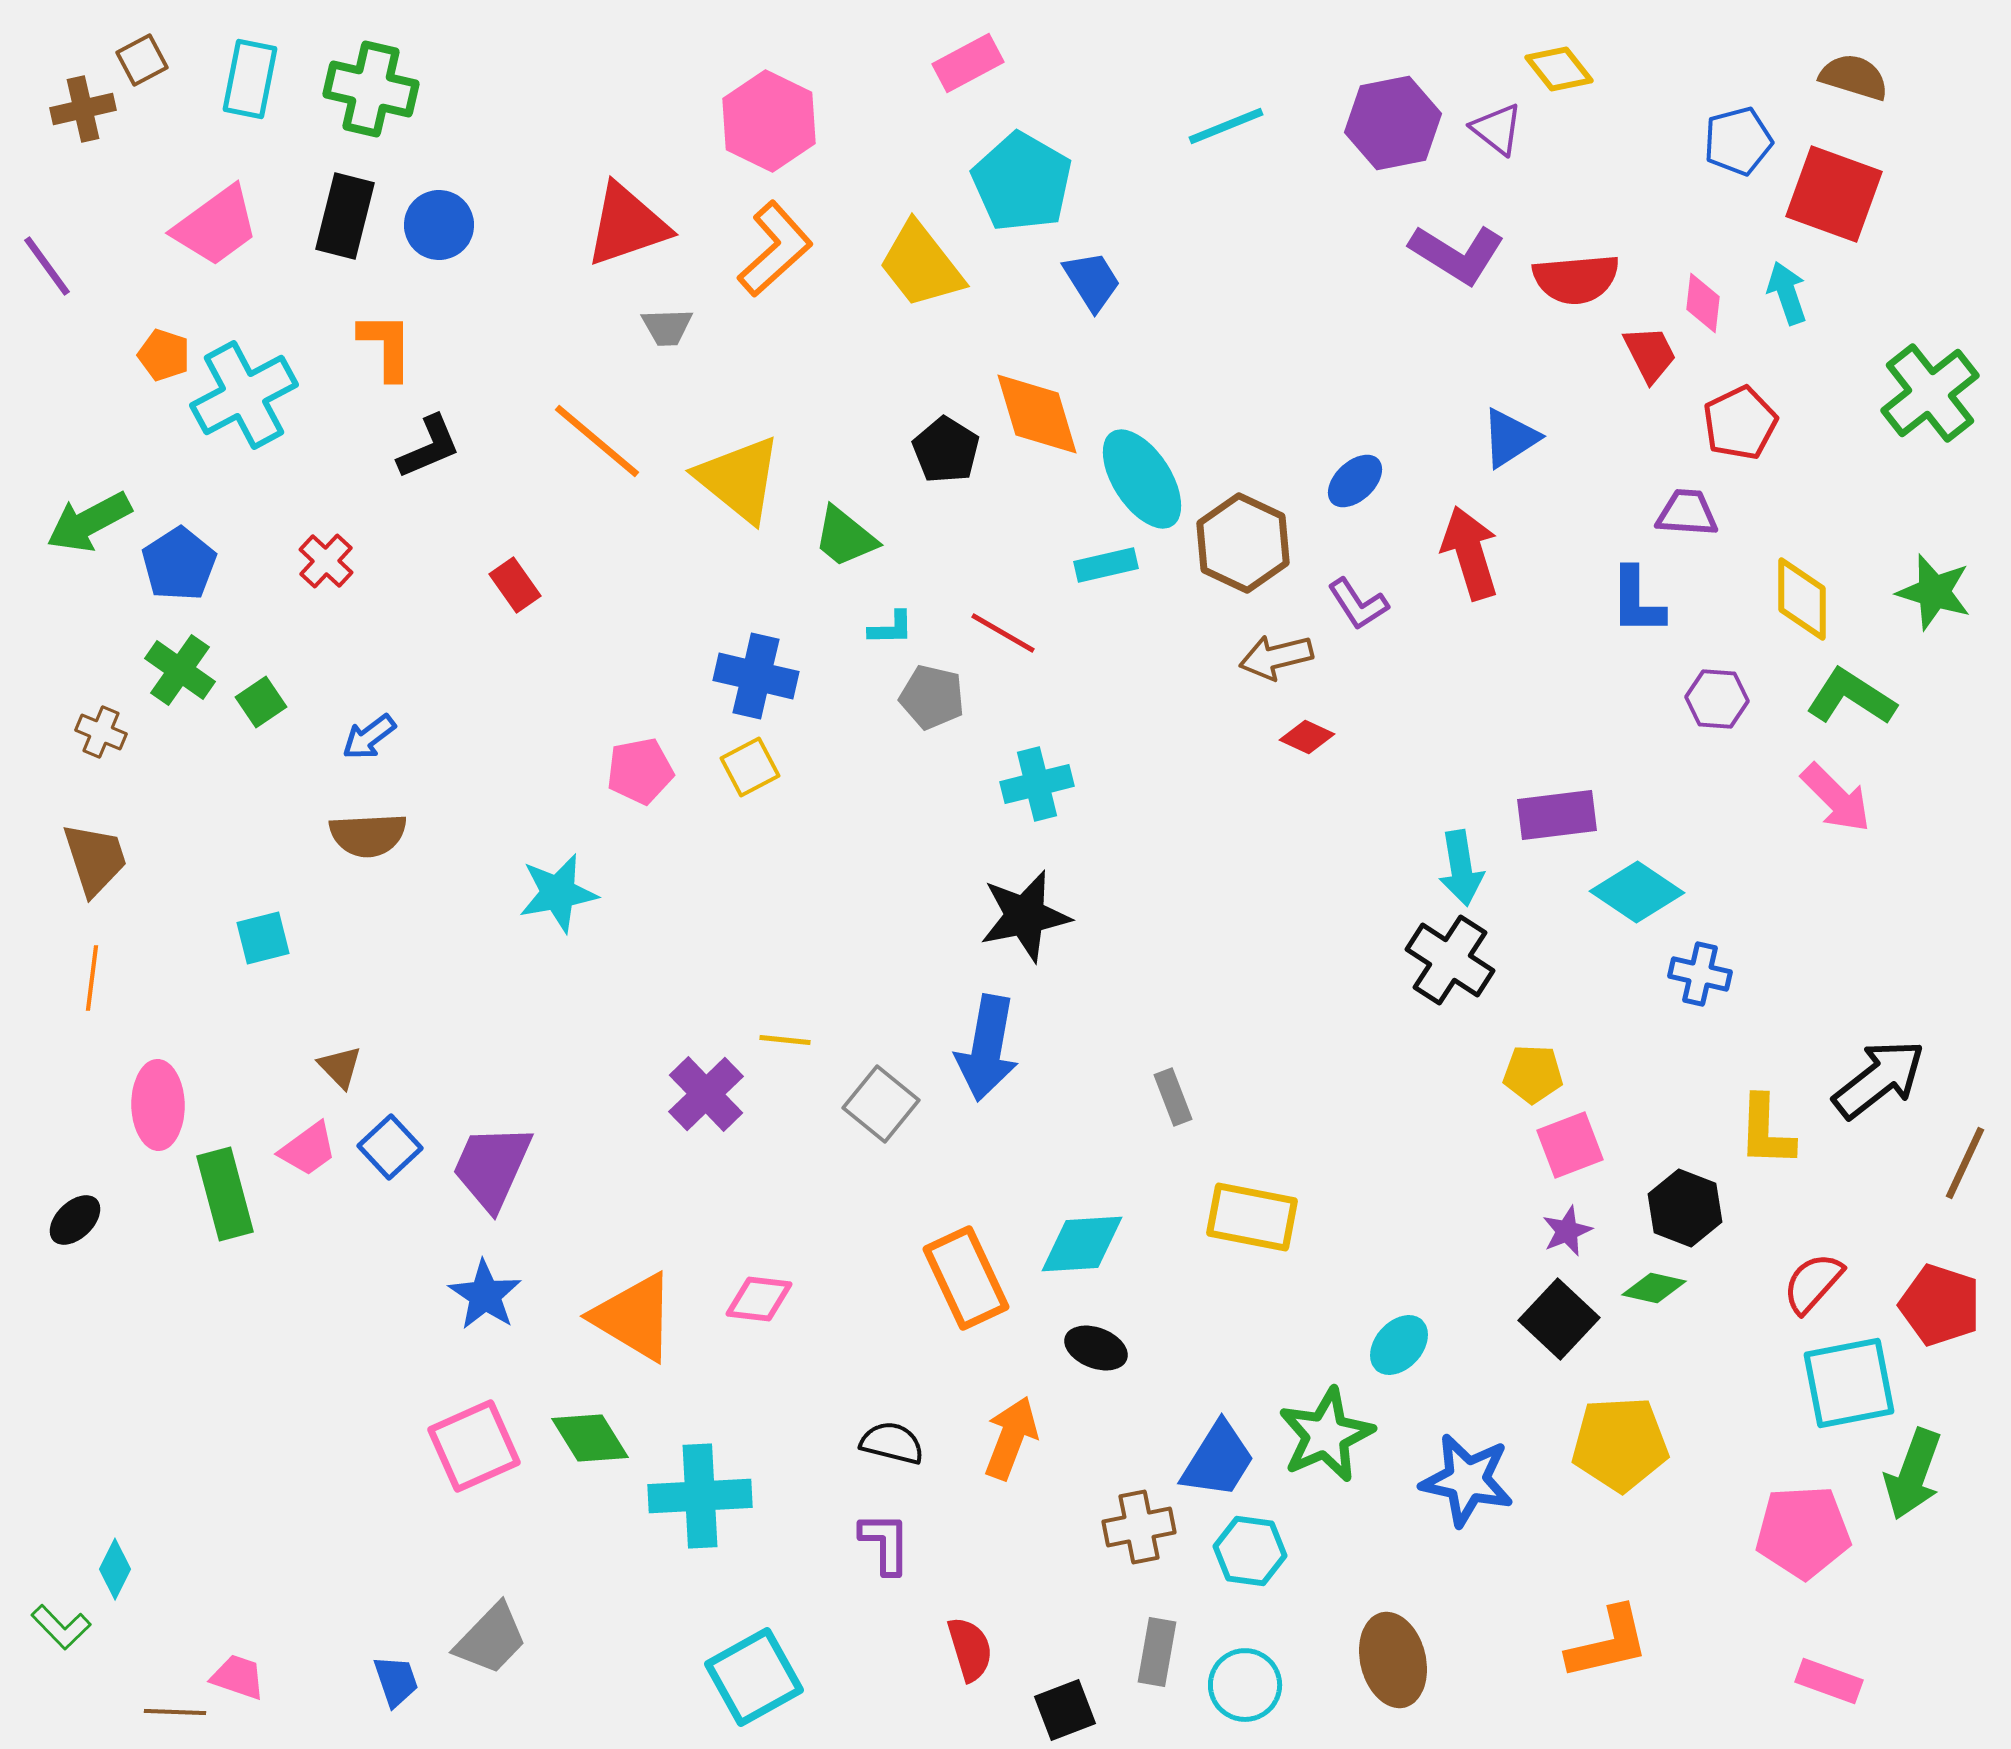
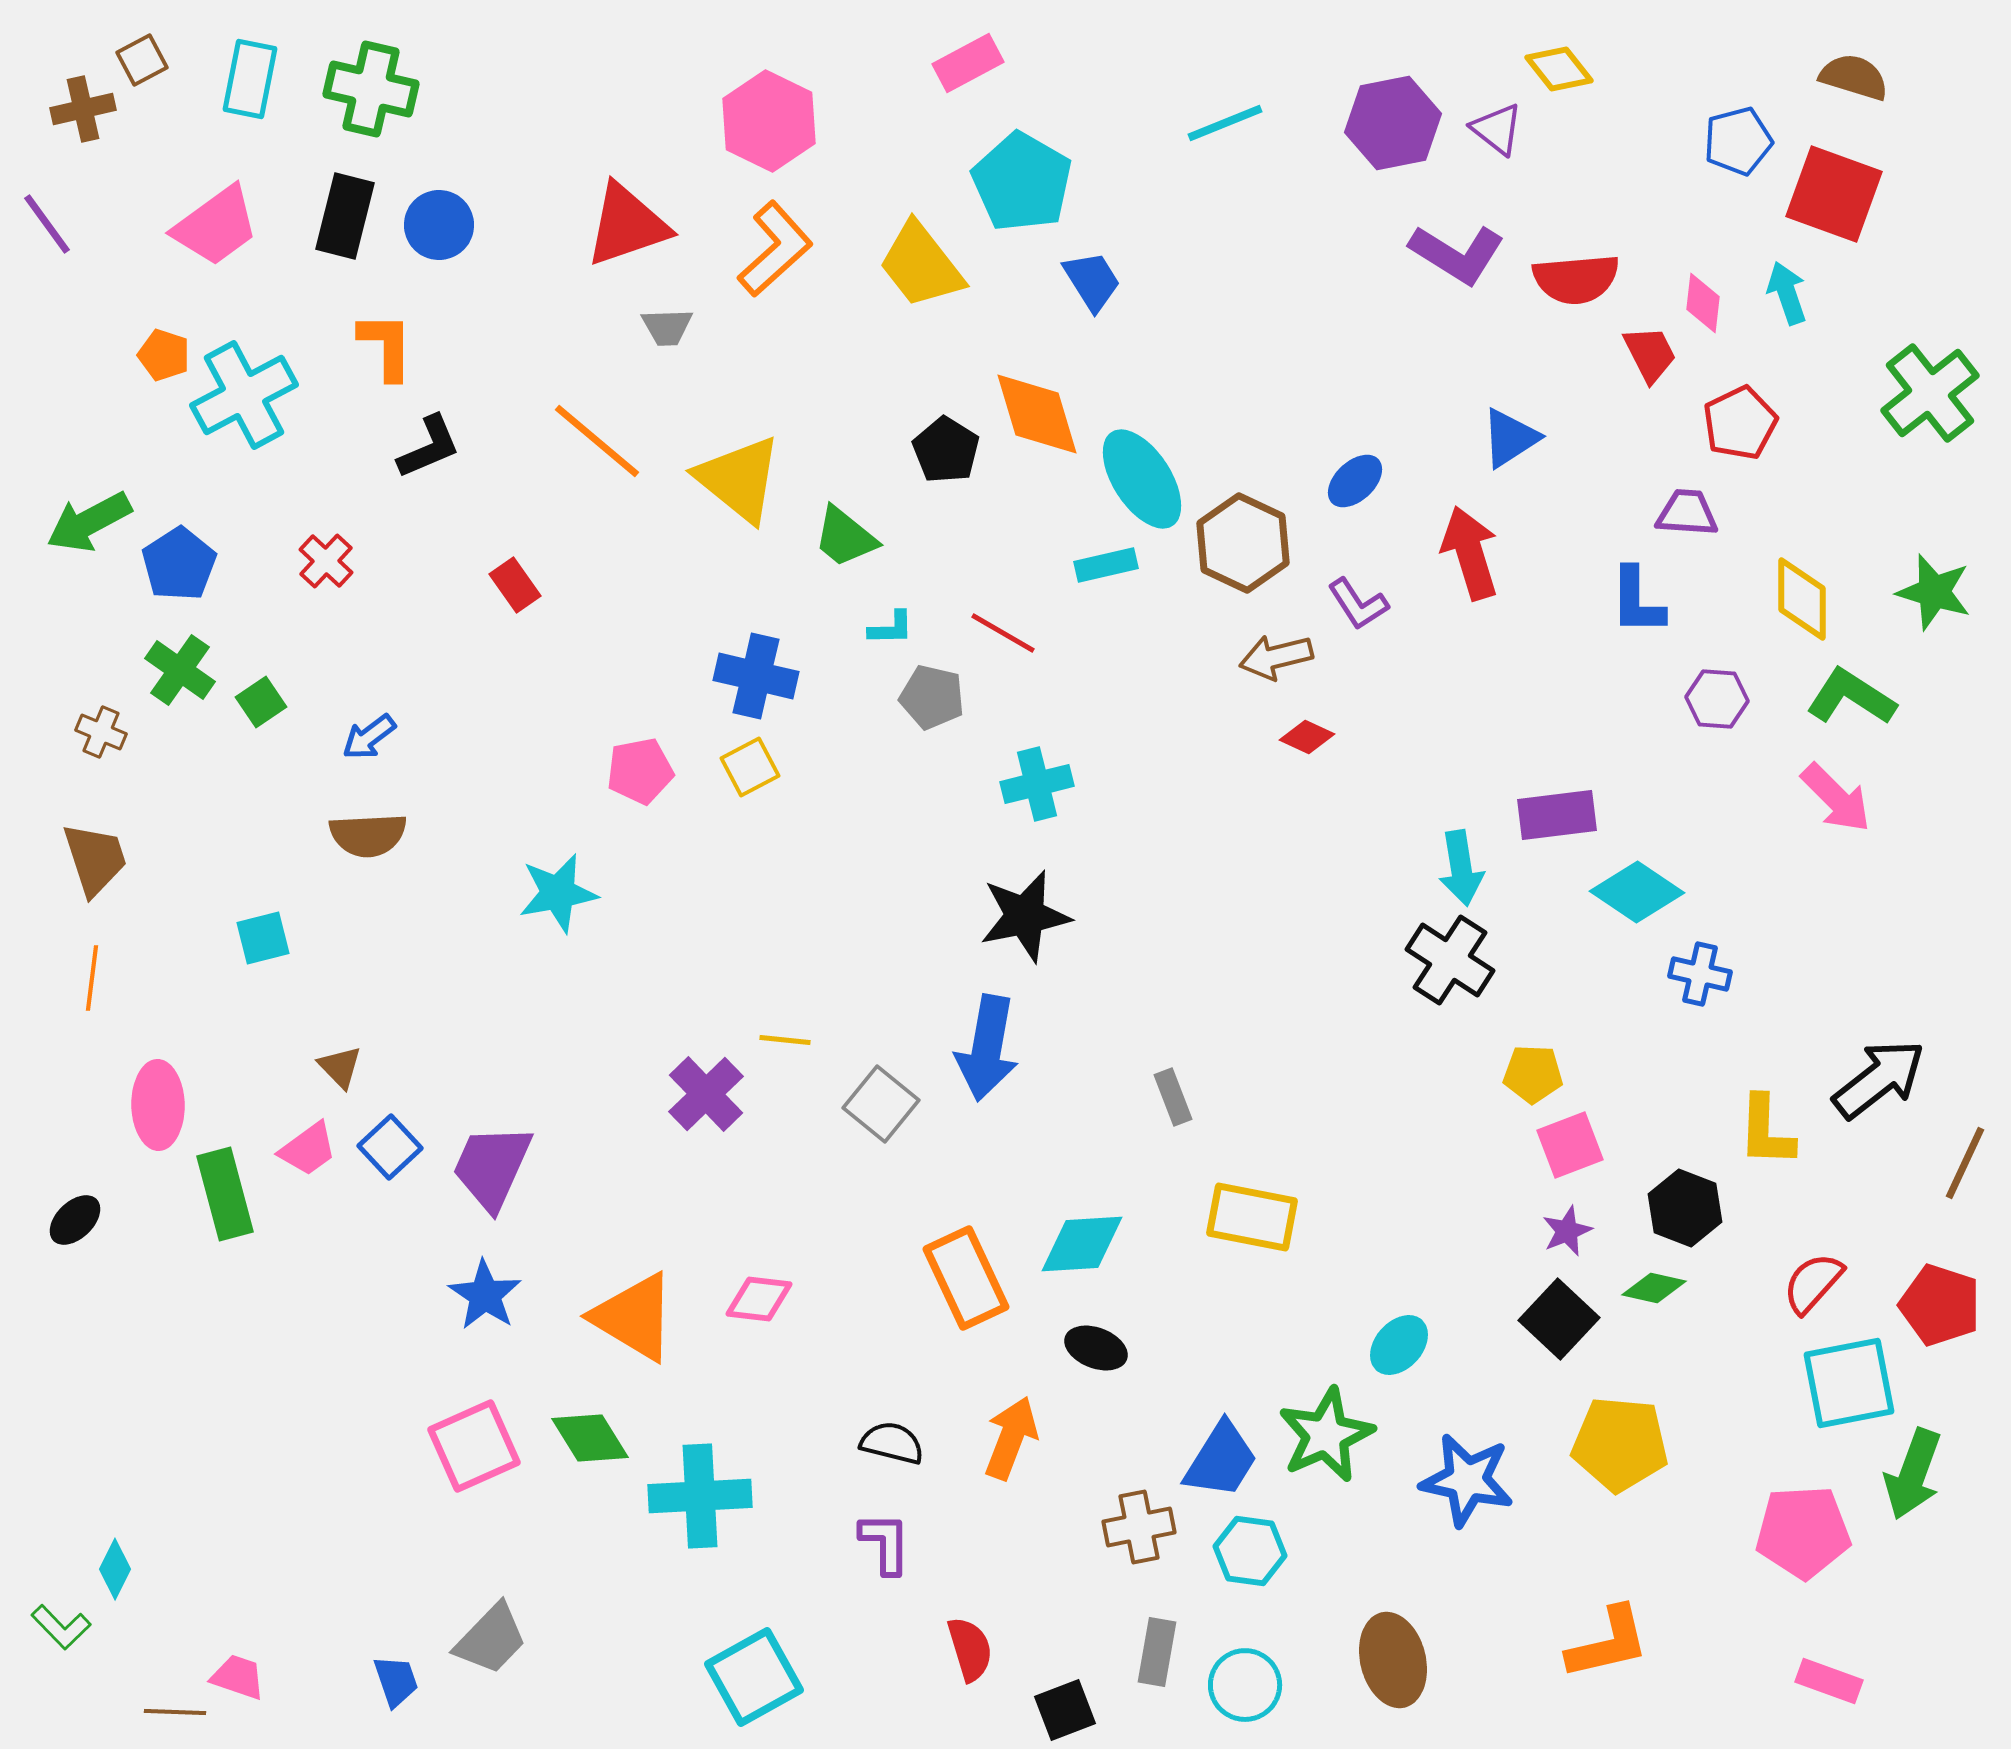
cyan line at (1226, 126): moved 1 px left, 3 px up
purple line at (47, 266): moved 42 px up
yellow pentagon at (1620, 1444): rotated 8 degrees clockwise
blue trapezoid at (1218, 1460): moved 3 px right
